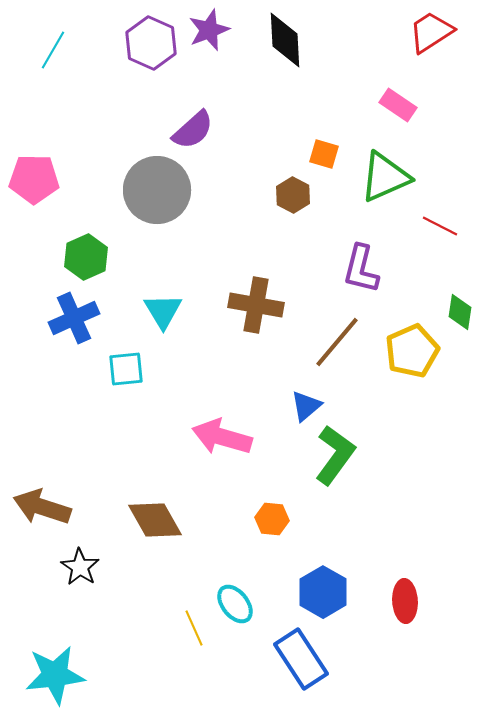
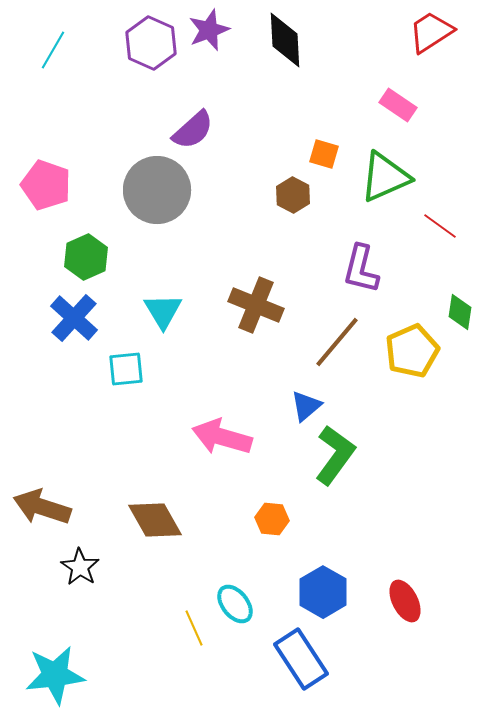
pink pentagon: moved 12 px right, 6 px down; rotated 18 degrees clockwise
red line: rotated 9 degrees clockwise
brown cross: rotated 12 degrees clockwise
blue cross: rotated 24 degrees counterclockwise
red ellipse: rotated 24 degrees counterclockwise
